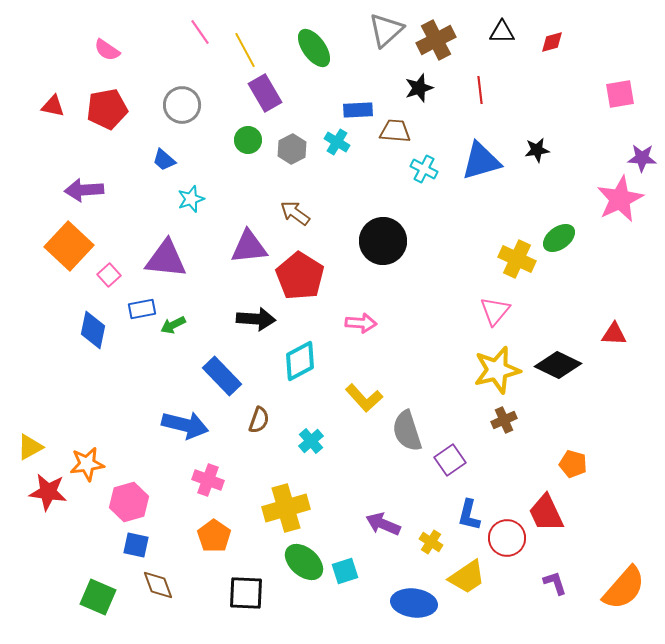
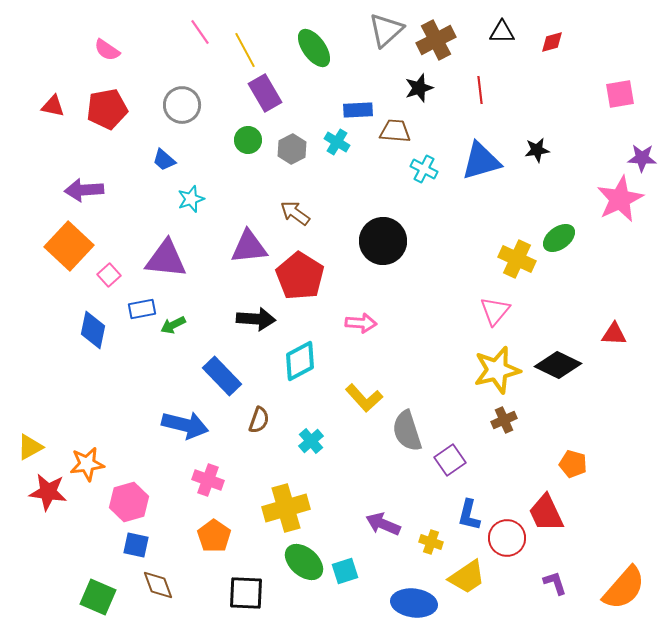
yellow cross at (431, 542): rotated 15 degrees counterclockwise
